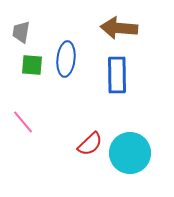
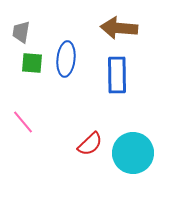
green square: moved 2 px up
cyan circle: moved 3 px right
